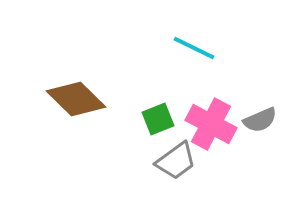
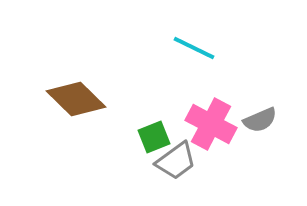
green square: moved 4 px left, 18 px down
